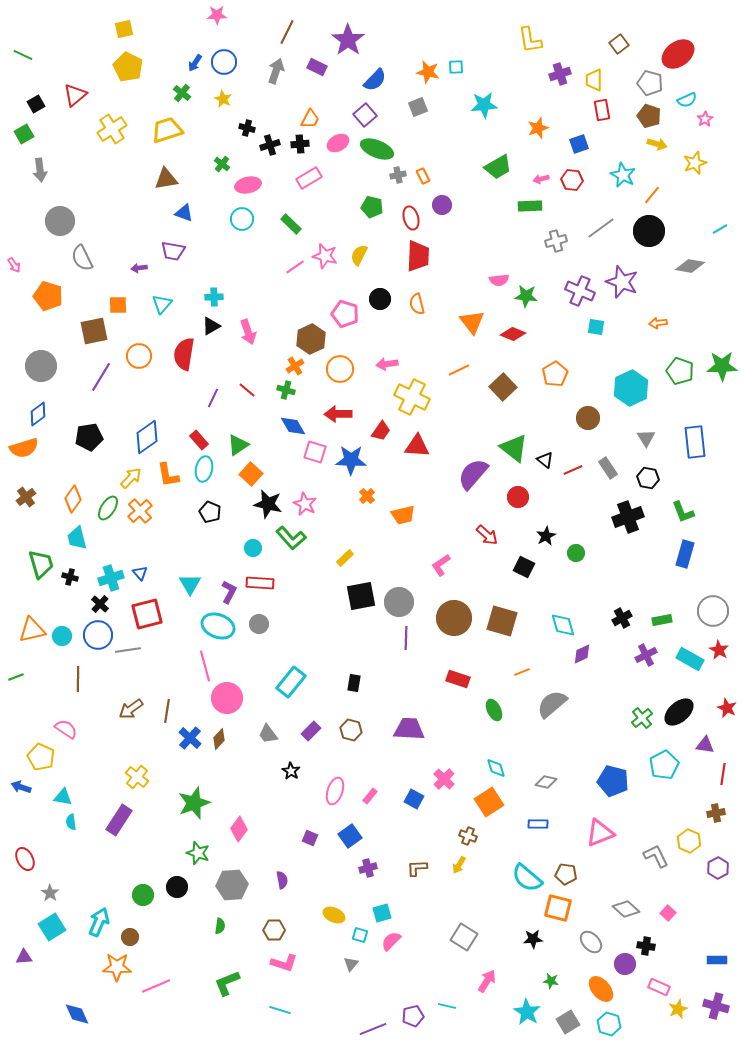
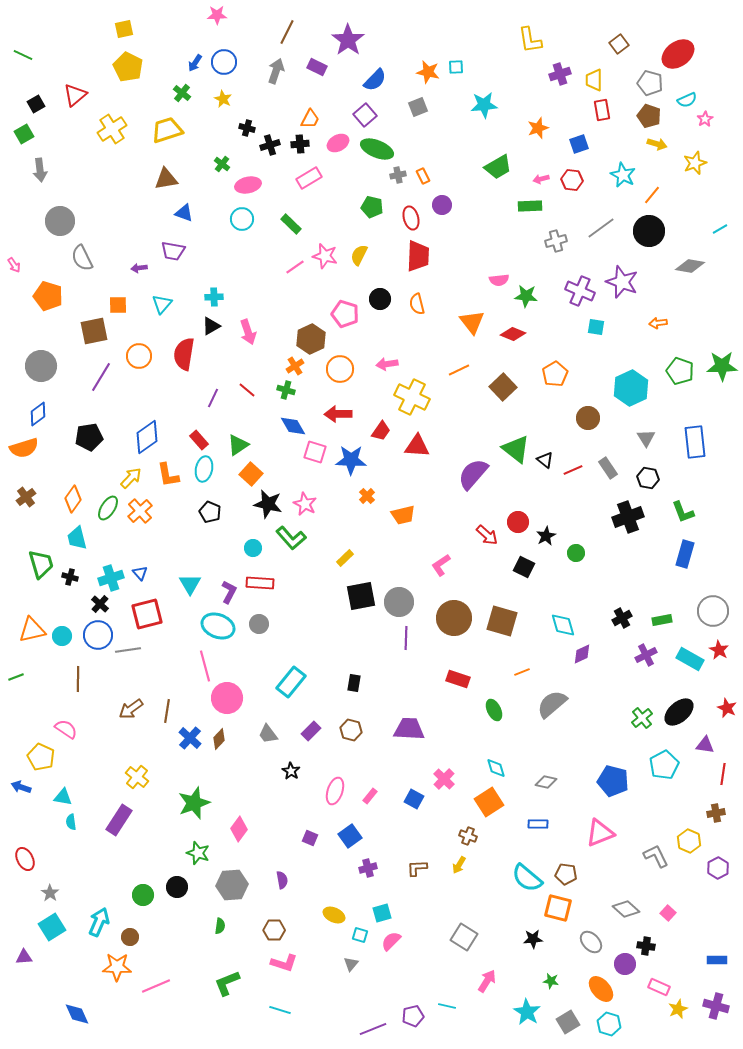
green triangle at (514, 448): moved 2 px right, 1 px down
red circle at (518, 497): moved 25 px down
